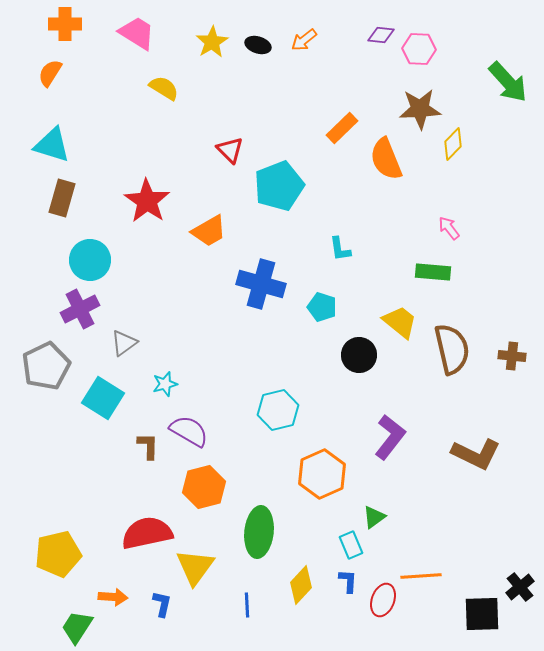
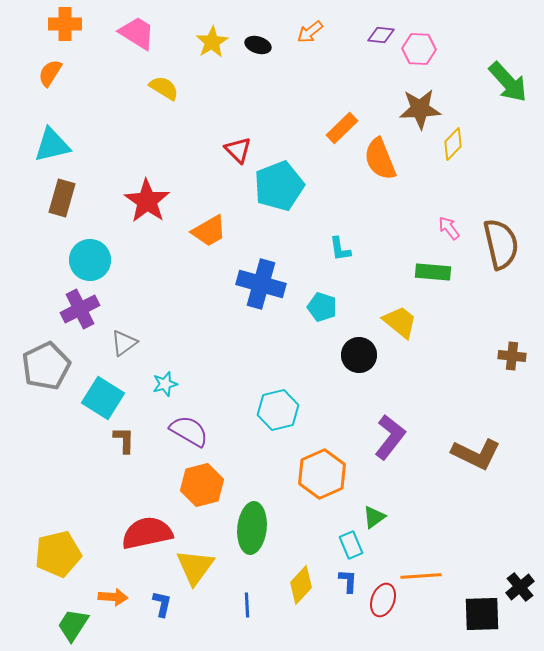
orange arrow at (304, 40): moved 6 px right, 8 px up
cyan triangle at (52, 145): rotated 30 degrees counterclockwise
red triangle at (230, 150): moved 8 px right
orange semicircle at (386, 159): moved 6 px left
brown semicircle at (452, 349): moved 49 px right, 105 px up
brown L-shape at (148, 446): moved 24 px left, 6 px up
orange hexagon at (204, 487): moved 2 px left, 2 px up
green ellipse at (259, 532): moved 7 px left, 4 px up
green trapezoid at (77, 627): moved 4 px left, 2 px up
